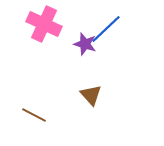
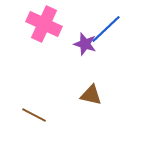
brown triangle: rotated 35 degrees counterclockwise
